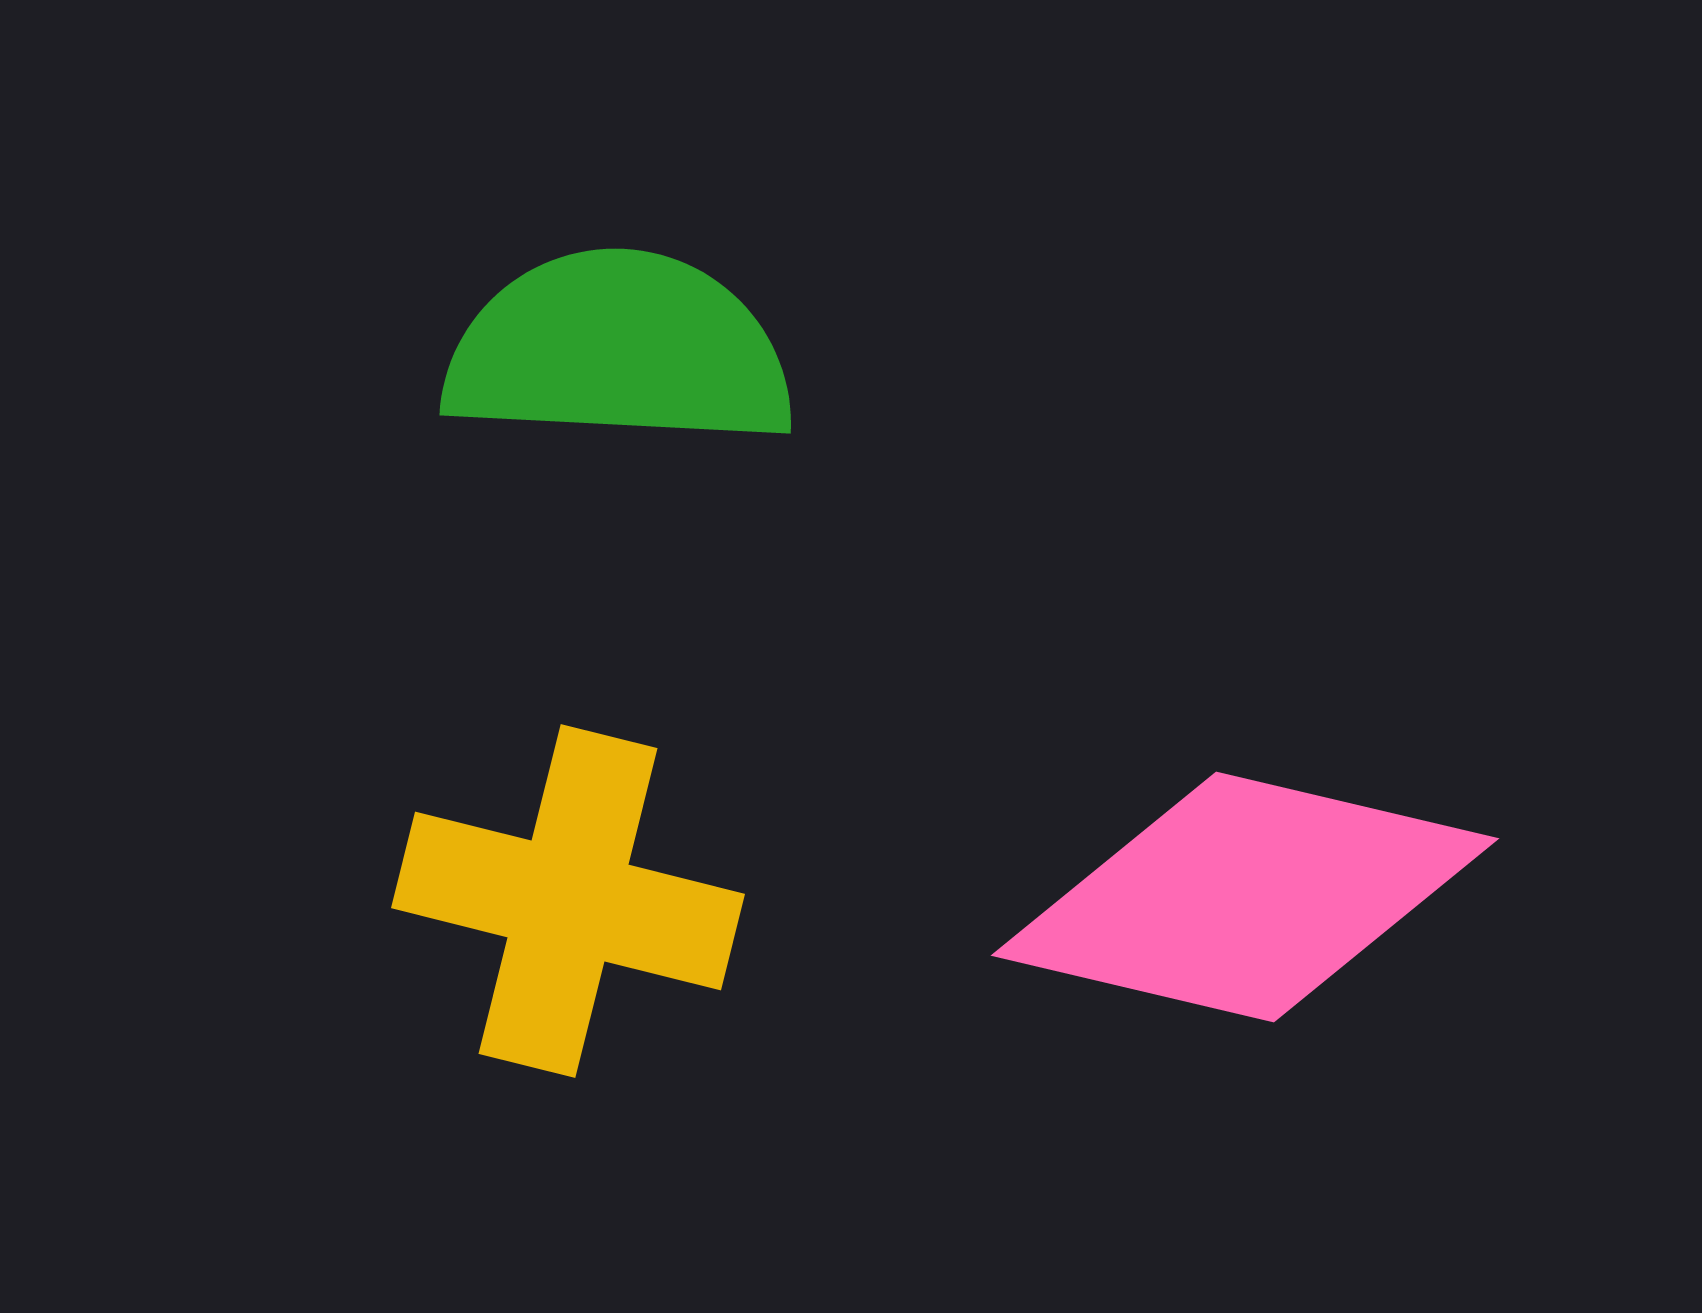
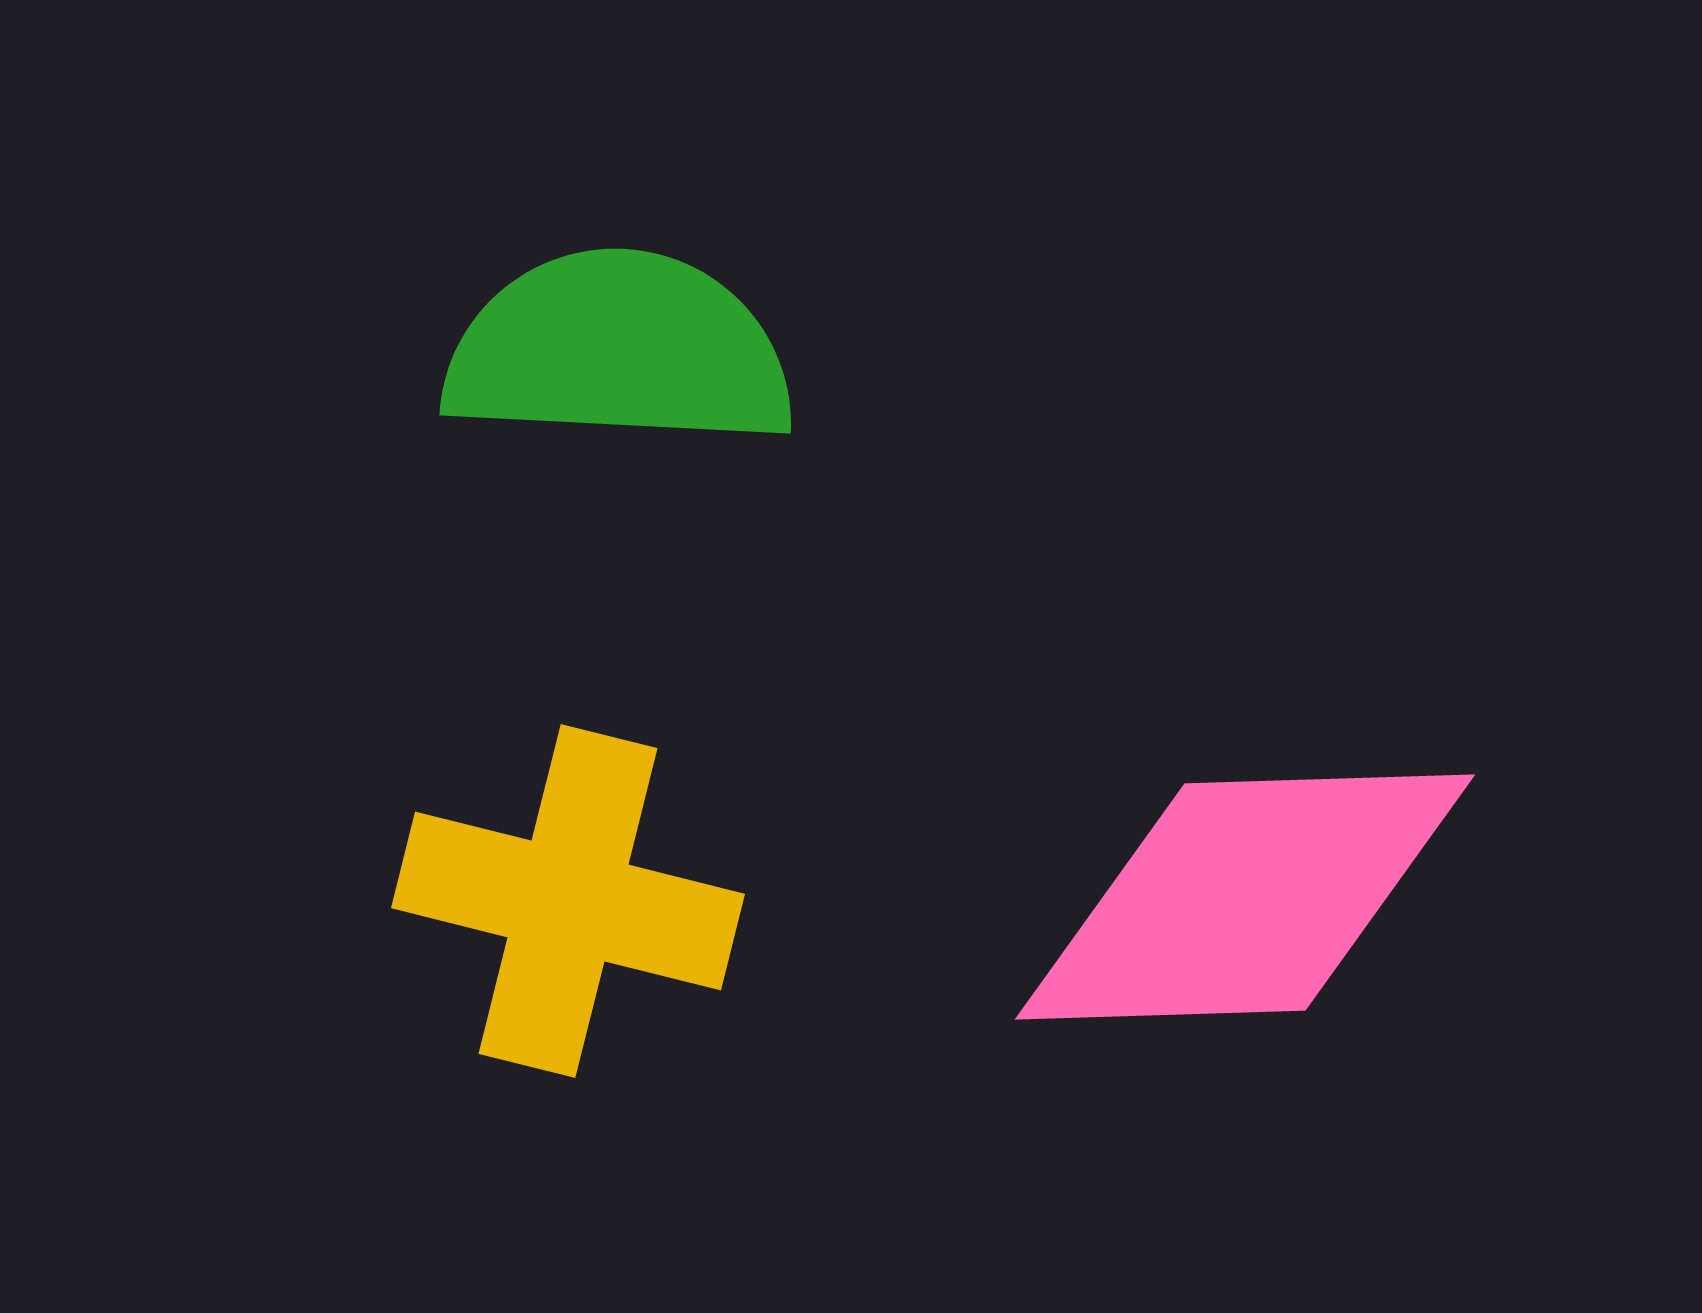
pink diamond: rotated 15 degrees counterclockwise
